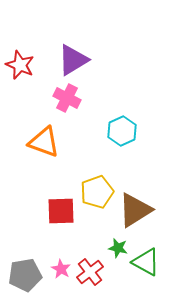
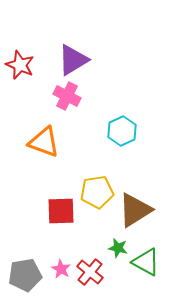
pink cross: moved 2 px up
yellow pentagon: rotated 12 degrees clockwise
red cross: rotated 12 degrees counterclockwise
